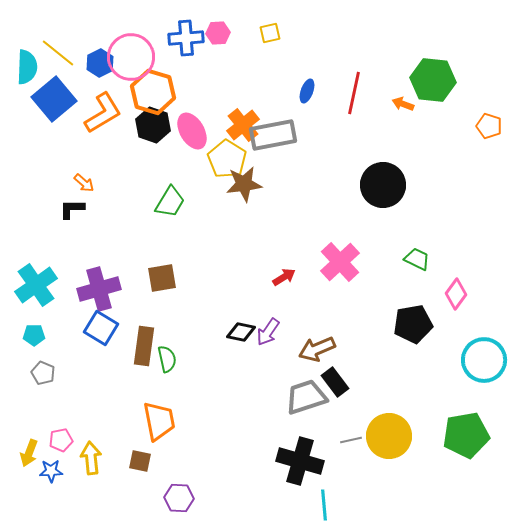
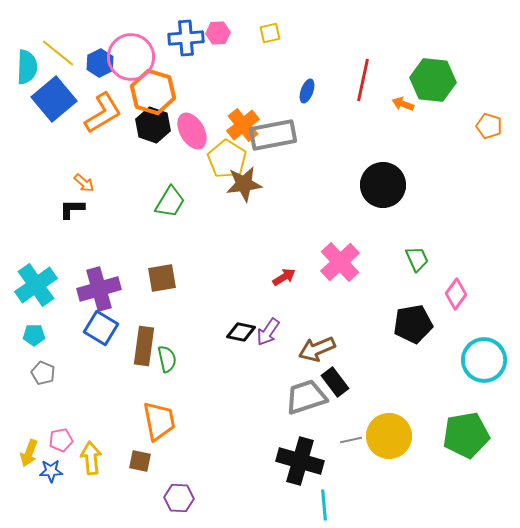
red line at (354, 93): moved 9 px right, 13 px up
green trapezoid at (417, 259): rotated 40 degrees clockwise
